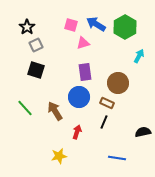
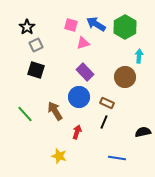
cyan arrow: rotated 24 degrees counterclockwise
purple rectangle: rotated 36 degrees counterclockwise
brown circle: moved 7 px right, 6 px up
green line: moved 6 px down
yellow star: rotated 28 degrees clockwise
